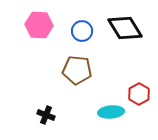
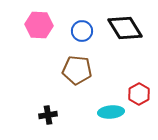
black cross: moved 2 px right; rotated 30 degrees counterclockwise
